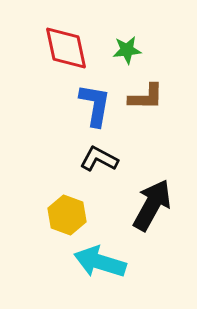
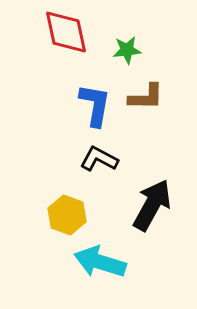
red diamond: moved 16 px up
